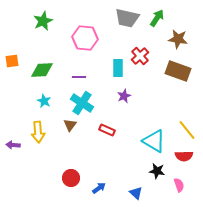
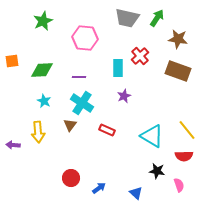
cyan triangle: moved 2 px left, 5 px up
